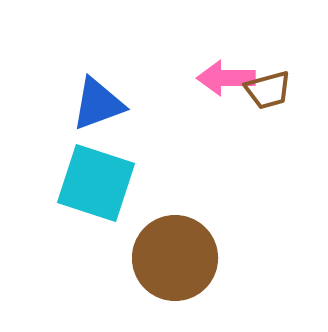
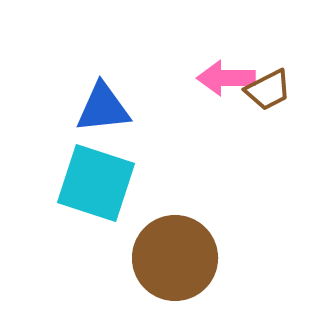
brown trapezoid: rotated 12 degrees counterclockwise
blue triangle: moved 5 px right, 4 px down; rotated 14 degrees clockwise
